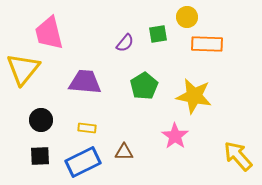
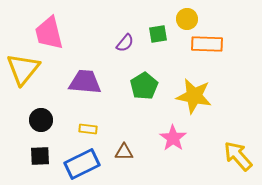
yellow circle: moved 2 px down
yellow rectangle: moved 1 px right, 1 px down
pink star: moved 2 px left, 2 px down
blue rectangle: moved 1 px left, 2 px down
